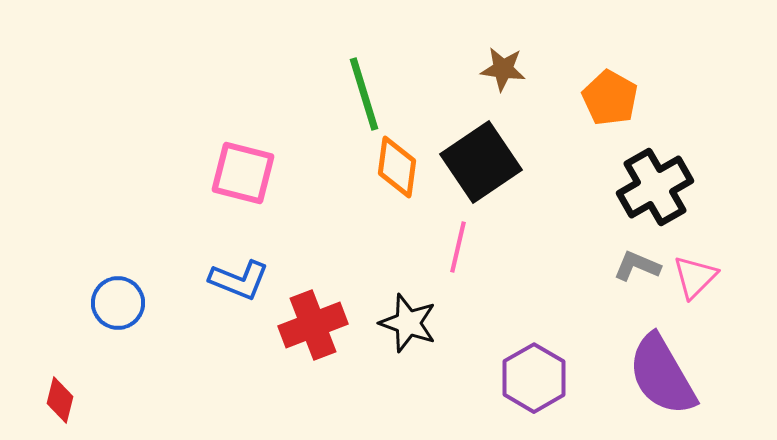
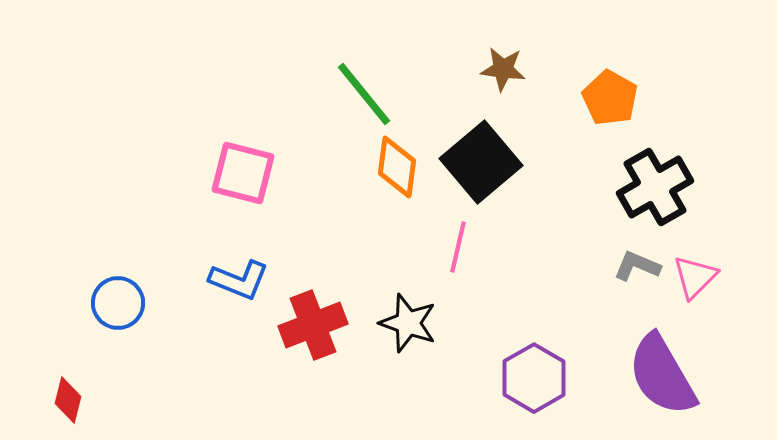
green line: rotated 22 degrees counterclockwise
black square: rotated 6 degrees counterclockwise
red diamond: moved 8 px right
